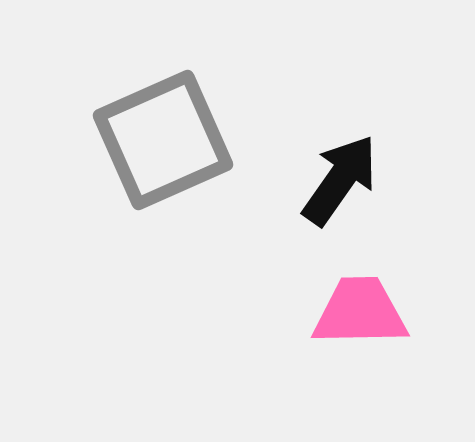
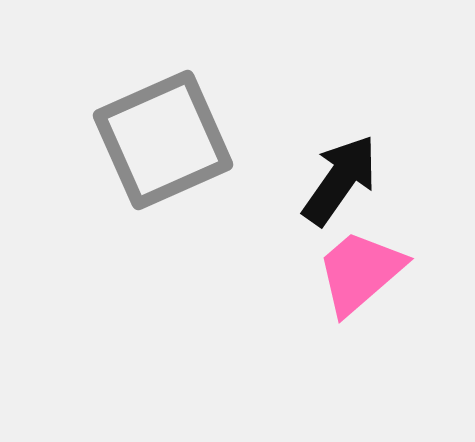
pink trapezoid: moved 40 px up; rotated 40 degrees counterclockwise
